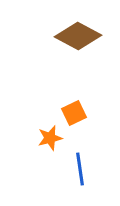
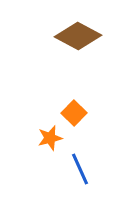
orange square: rotated 20 degrees counterclockwise
blue line: rotated 16 degrees counterclockwise
